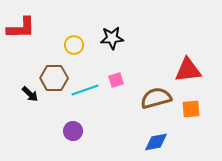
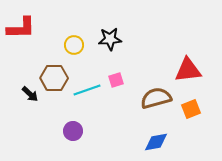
black star: moved 2 px left, 1 px down
cyan line: moved 2 px right
orange square: rotated 18 degrees counterclockwise
